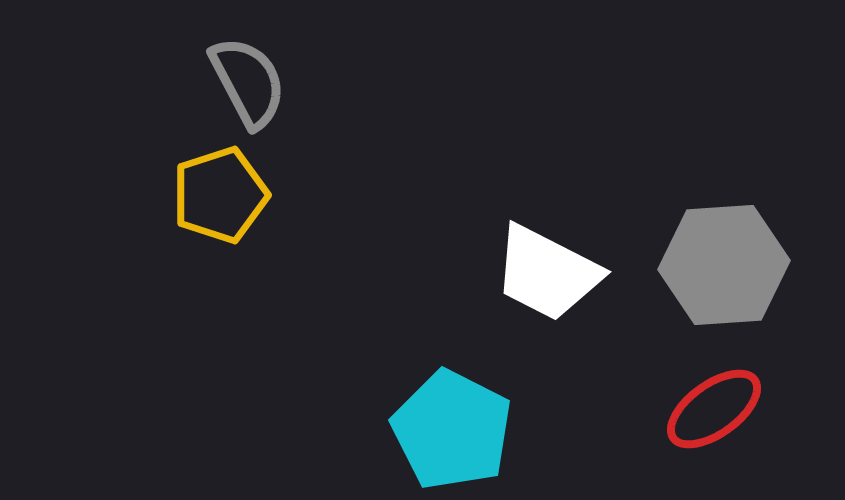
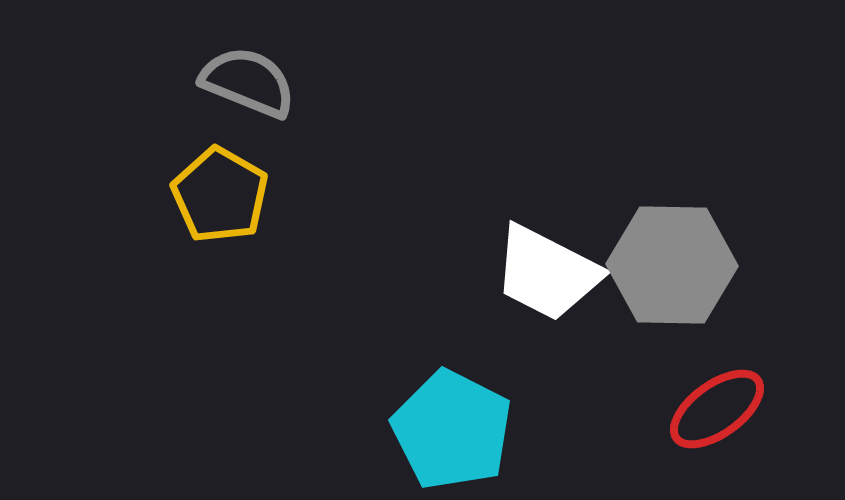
gray semicircle: rotated 40 degrees counterclockwise
yellow pentagon: rotated 24 degrees counterclockwise
gray hexagon: moved 52 px left; rotated 5 degrees clockwise
red ellipse: moved 3 px right
